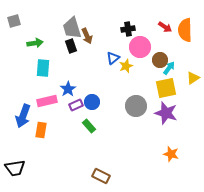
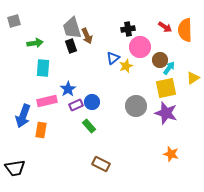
brown rectangle: moved 12 px up
